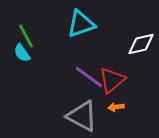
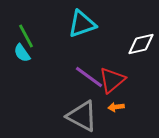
cyan triangle: moved 1 px right
